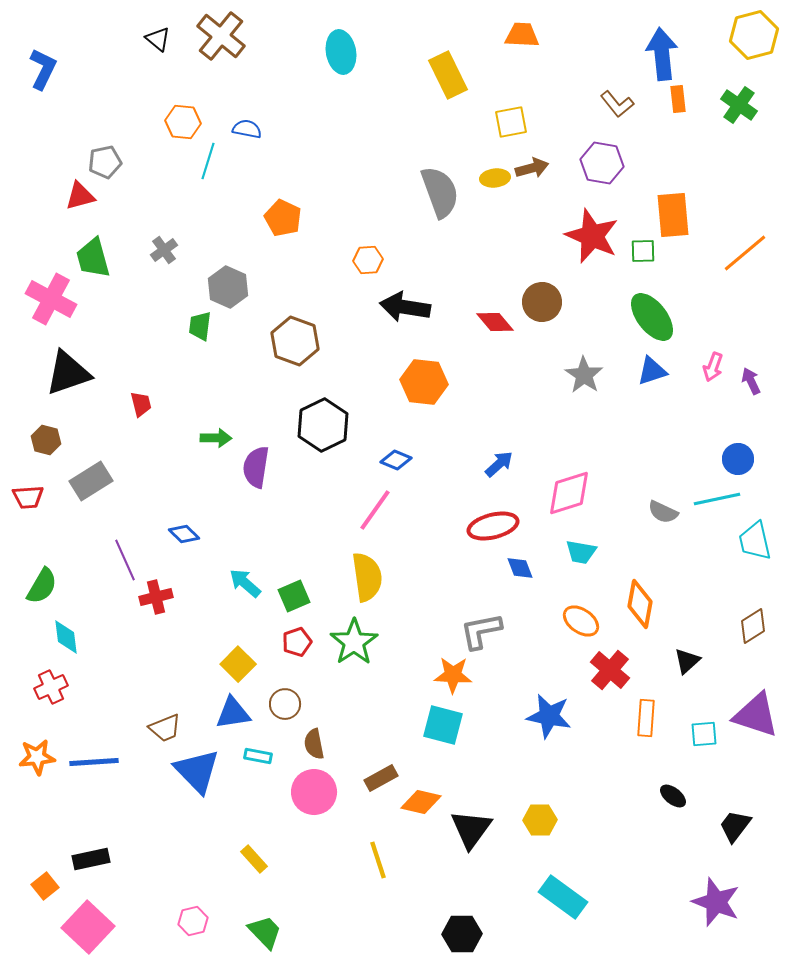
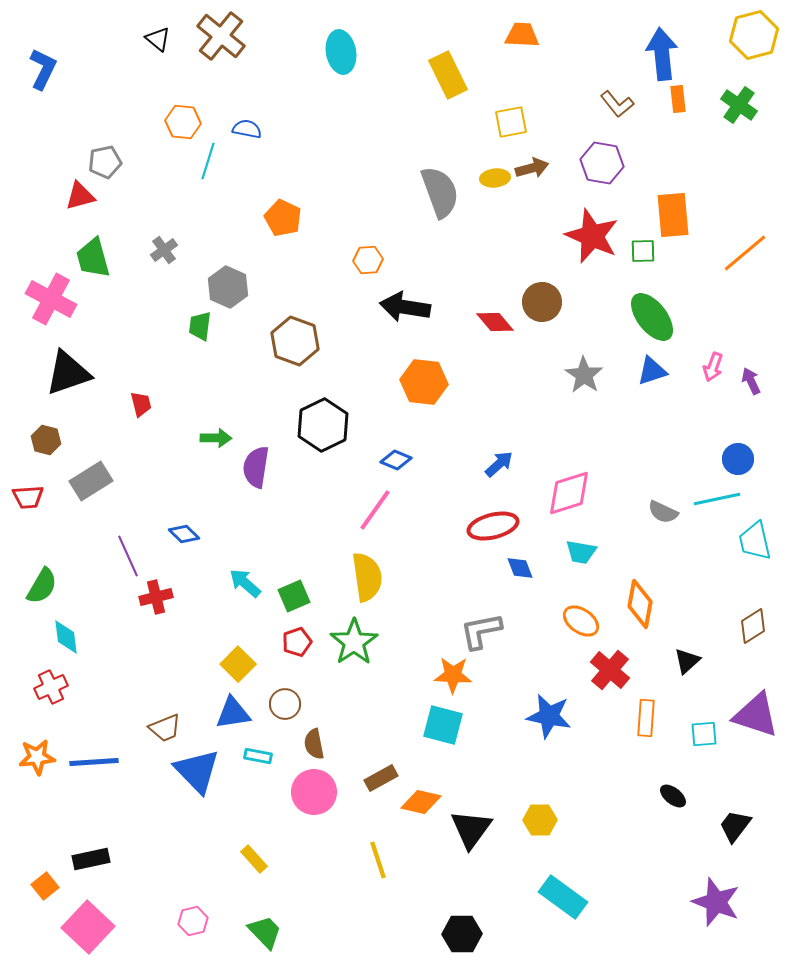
purple line at (125, 560): moved 3 px right, 4 px up
